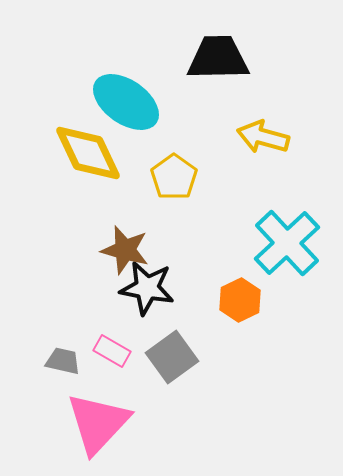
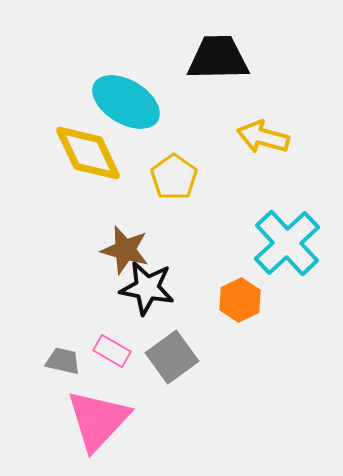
cyan ellipse: rotated 4 degrees counterclockwise
pink triangle: moved 3 px up
